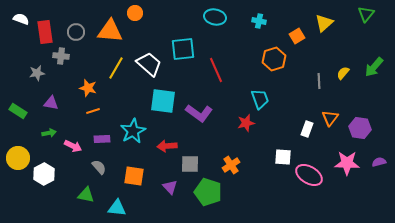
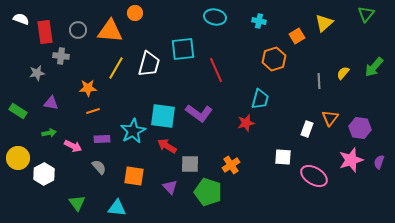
gray circle at (76, 32): moved 2 px right, 2 px up
white trapezoid at (149, 64): rotated 64 degrees clockwise
orange star at (88, 88): rotated 18 degrees counterclockwise
cyan trapezoid at (260, 99): rotated 35 degrees clockwise
cyan square at (163, 101): moved 15 px down
red arrow at (167, 146): rotated 36 degrees clockwise
purple semicircle at (379, 162): rotated 56 degrees counterclockwise
pink star at (347, 163): moved 4 px right, 3 px up; rotated 20 degrees counterclockwise
pink ellipse at (309, 175): moved 5 px right, 1 px down
green triangle at (86, 195): moved 9 px left, 8 px down; rotated 42 degrees clockwise
